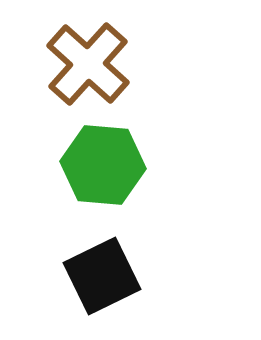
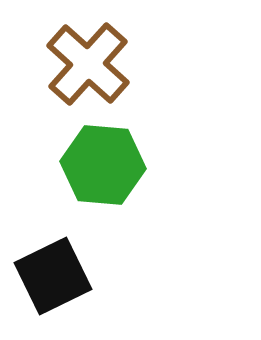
black square: moved 49 px left
